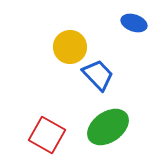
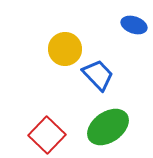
blue ellipse: moved 2 px down
yellow circle: moved 5 px left, 2 px down
red square: rotated 15 degrees clockwise
